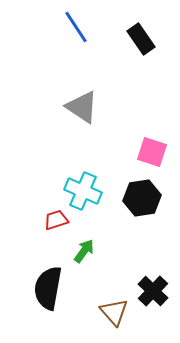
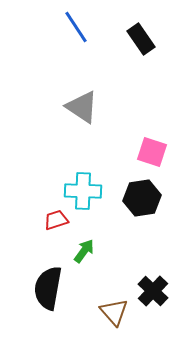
cyan cross: rotated 21 degrees counterclockwise
